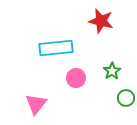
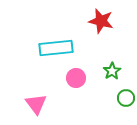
pink triangle: rotated 15 degrees counterclockwise
